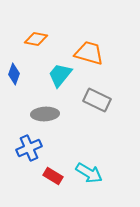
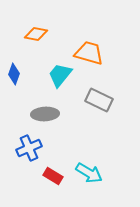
orange diamond: moved 5 px up
gray rectangle: moved 2 px right
